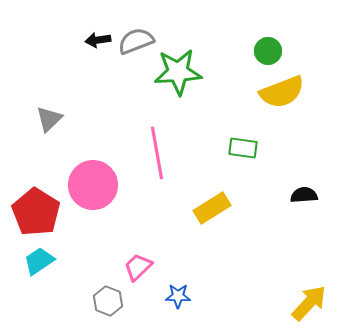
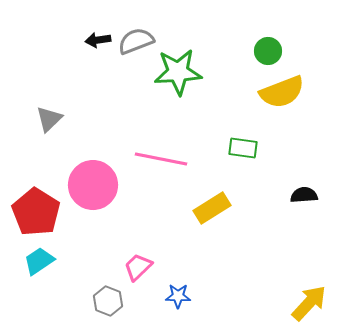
pink line: moved 4 px right, 6 px down; rotated 69 degrees counterclockwise
